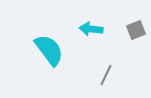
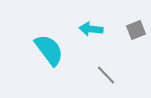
gray line: rotated 70 degrees counterclockwise
